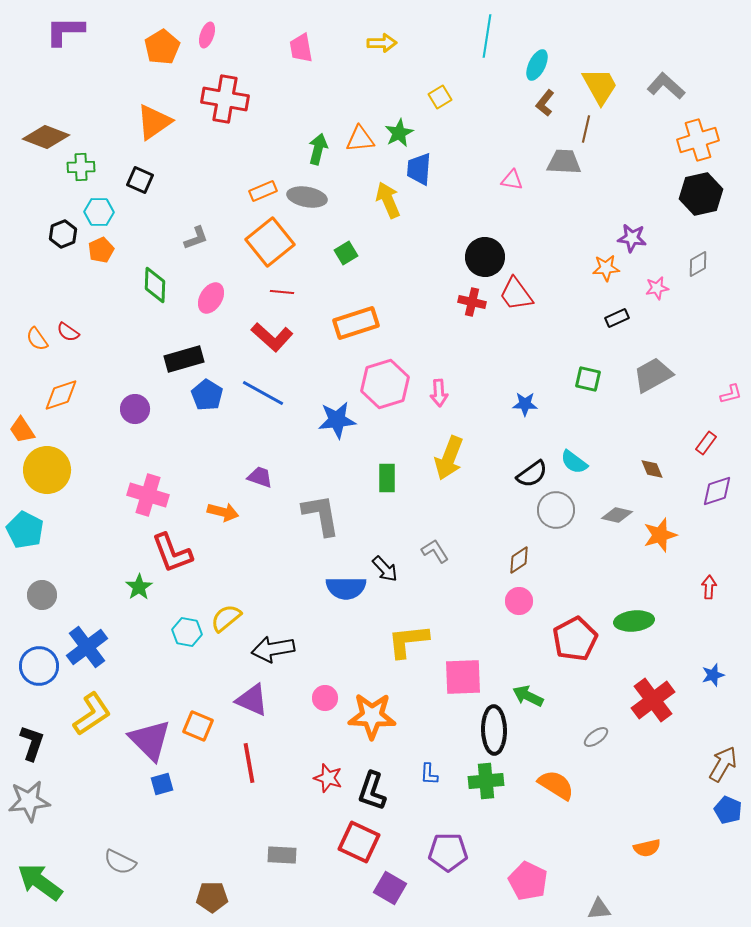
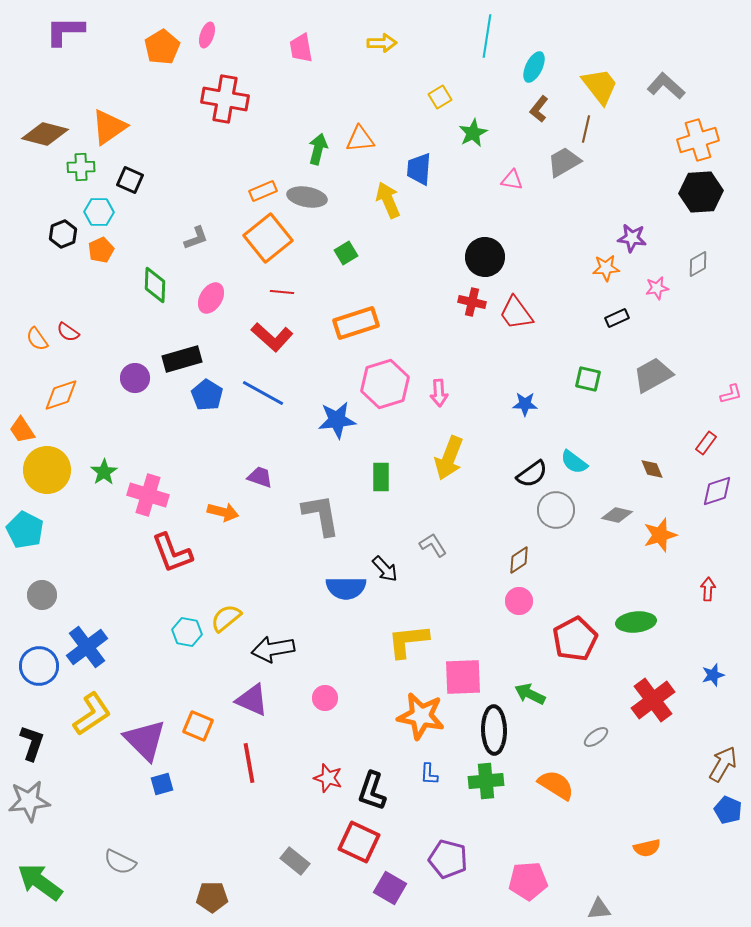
cyan ellipse at (537, 65): moved 3 px left, 2 px down
yellow trapezoid at (600, 86): rotated 9 degrees counterclockwise
brown L-shape at (545, 103): moved 6 px left, 6 px down
orange triangle at (154, 122): moved 45 px left, 5 px down
green star at (399, 133): moved 74 px right
brown diamond at (46, 137): moved 1 px left, 3 px up; rotated 6 degrees counterclockwise
gray trapezoid at (564, 162): rotated 33 degrees counterclockwise
black square at (140, 180): moved 10 px left
black hexagon at (701, 194): moved 2 px up; rotated 9 degrees clockwise
orange square at (270, 242): moved 2 px left, 4 px up
red trapezoid at (516, 294): moved 19 px down
black rectangle at (184, 359): moved 2 px left
purple circle at (135, 409): moved 31 px up
green rectangle at (387, 478): moved 6 px left, 1 px up
gray L-shape at (435, 551): moved 2 px left, 6 px up
green star at (139, 587): moved 35 px left, 115 px up
red arrow at (709, 587): moved 1 px left, 2 px down
green ellipse at (634, 621): moved 2 px right, 1 px down
green arrow at (528, 696): moved 2 px right, 2 px up
orange star at (372, 716): moved 49 px right; rotated 9 degrees clockwise
purple triangle at (150, 740): moved 5 px left
purple pentagon at (448, 852): moved 7 px down; rotated 15 degrees clockwise
gray rectangle at (282, 855): moved 13 px right, 6 px down; rotated 36 degrees clockwise
pink pentagon at (528, 881): rotated 30 degrees counterclockwise
